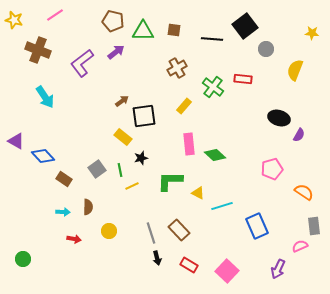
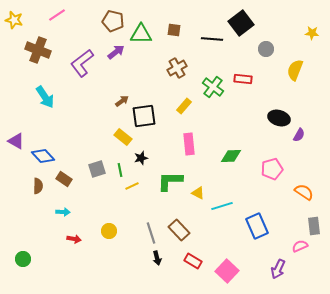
pink line at (55, 15): moved 2 px right
black square at (245, 26): moved 4 px left, 3 px up
green triangle at (143, 31): moved 2 px left, 3 px down
green diamond at (215, 155): moved 16 px right, 1 px down; rotated 45 degrees counterclockwise
gray square at (97, 169): rotated 18 degrees clockwise
brown semicircle at (88, 207): moved 50 px left, 21 px up
red rectangle at (189, 265): moved 4 px right, 4 px up
